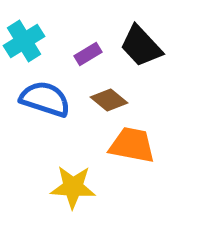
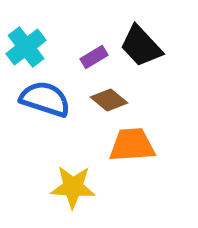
cyan cross: moved 2 px right, 6 px down; rotated 6 degrees counterclockwise
purple rectangle: moved 6 px right, 3 px down
orange trapezoid: rotated 15 degrees counterclockwise
